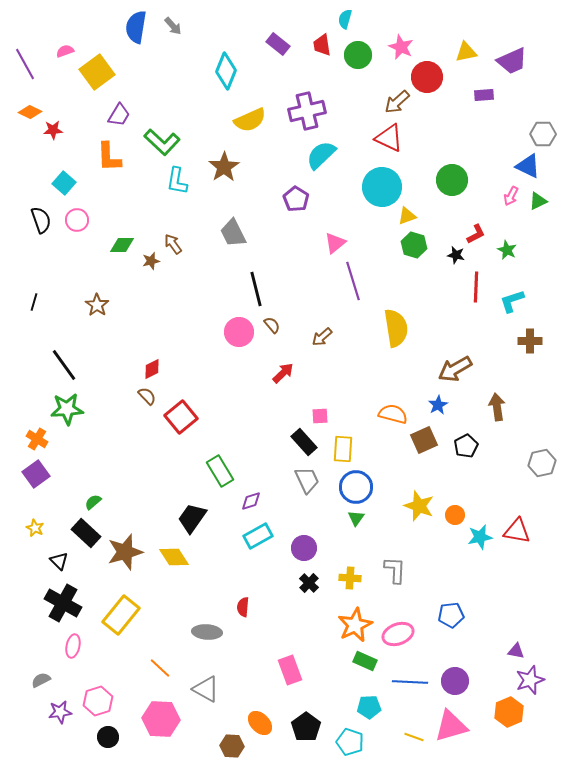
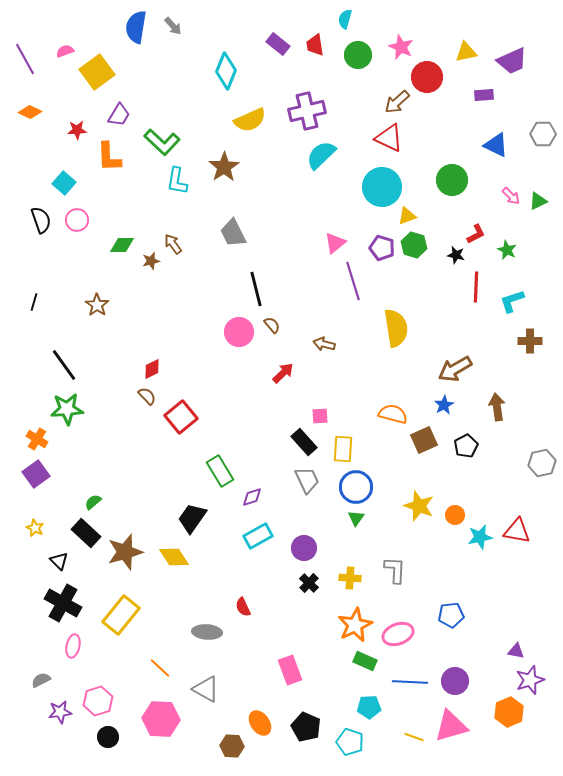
red trapezoid at (322, 45): moved 7 px left
purple line at (25, 64): moved 5 px up
red star at (53, 130): moved 24 px right
blue triangle at (528, 166): moved 32 px left, 21 px up
pink arrow at (511, 196): rotated 72 degrees counterclockwise
purple pentagon at (296, 199): moved 86 px right, 49 px down; rotated 15 degrees counterclockwise
brown arrow at (322, 337): moved 2 px right, 7 px down; rotated 55 degrees clockwise
blue star at (438, 405): moved 6 px right
purple diamond at (251, 501): moved 1 px right, 4 px up
red semicircle at (243, 607): rotated 30 degrees counterclockwise
orange ellipse at (260, 723): rotated 10 degrees clockwise
black pentagon at (306, 727): rotated 12 degrees counterclockwise
